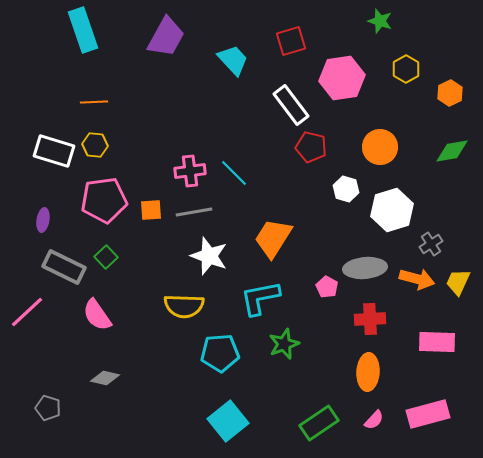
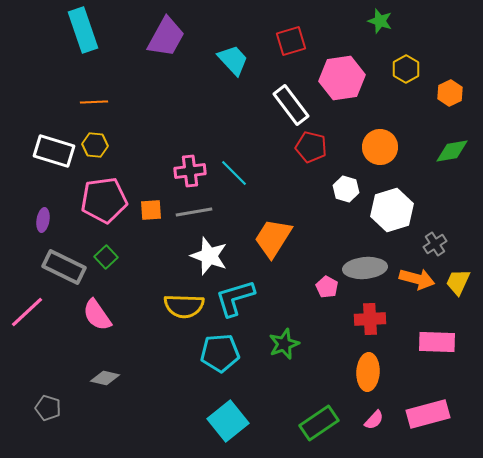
gray cross at (431, 244): moved 4 px right
cyan L-shape at (260, 298): moved 25 px left; rotated 6 degrees counterclockwise
